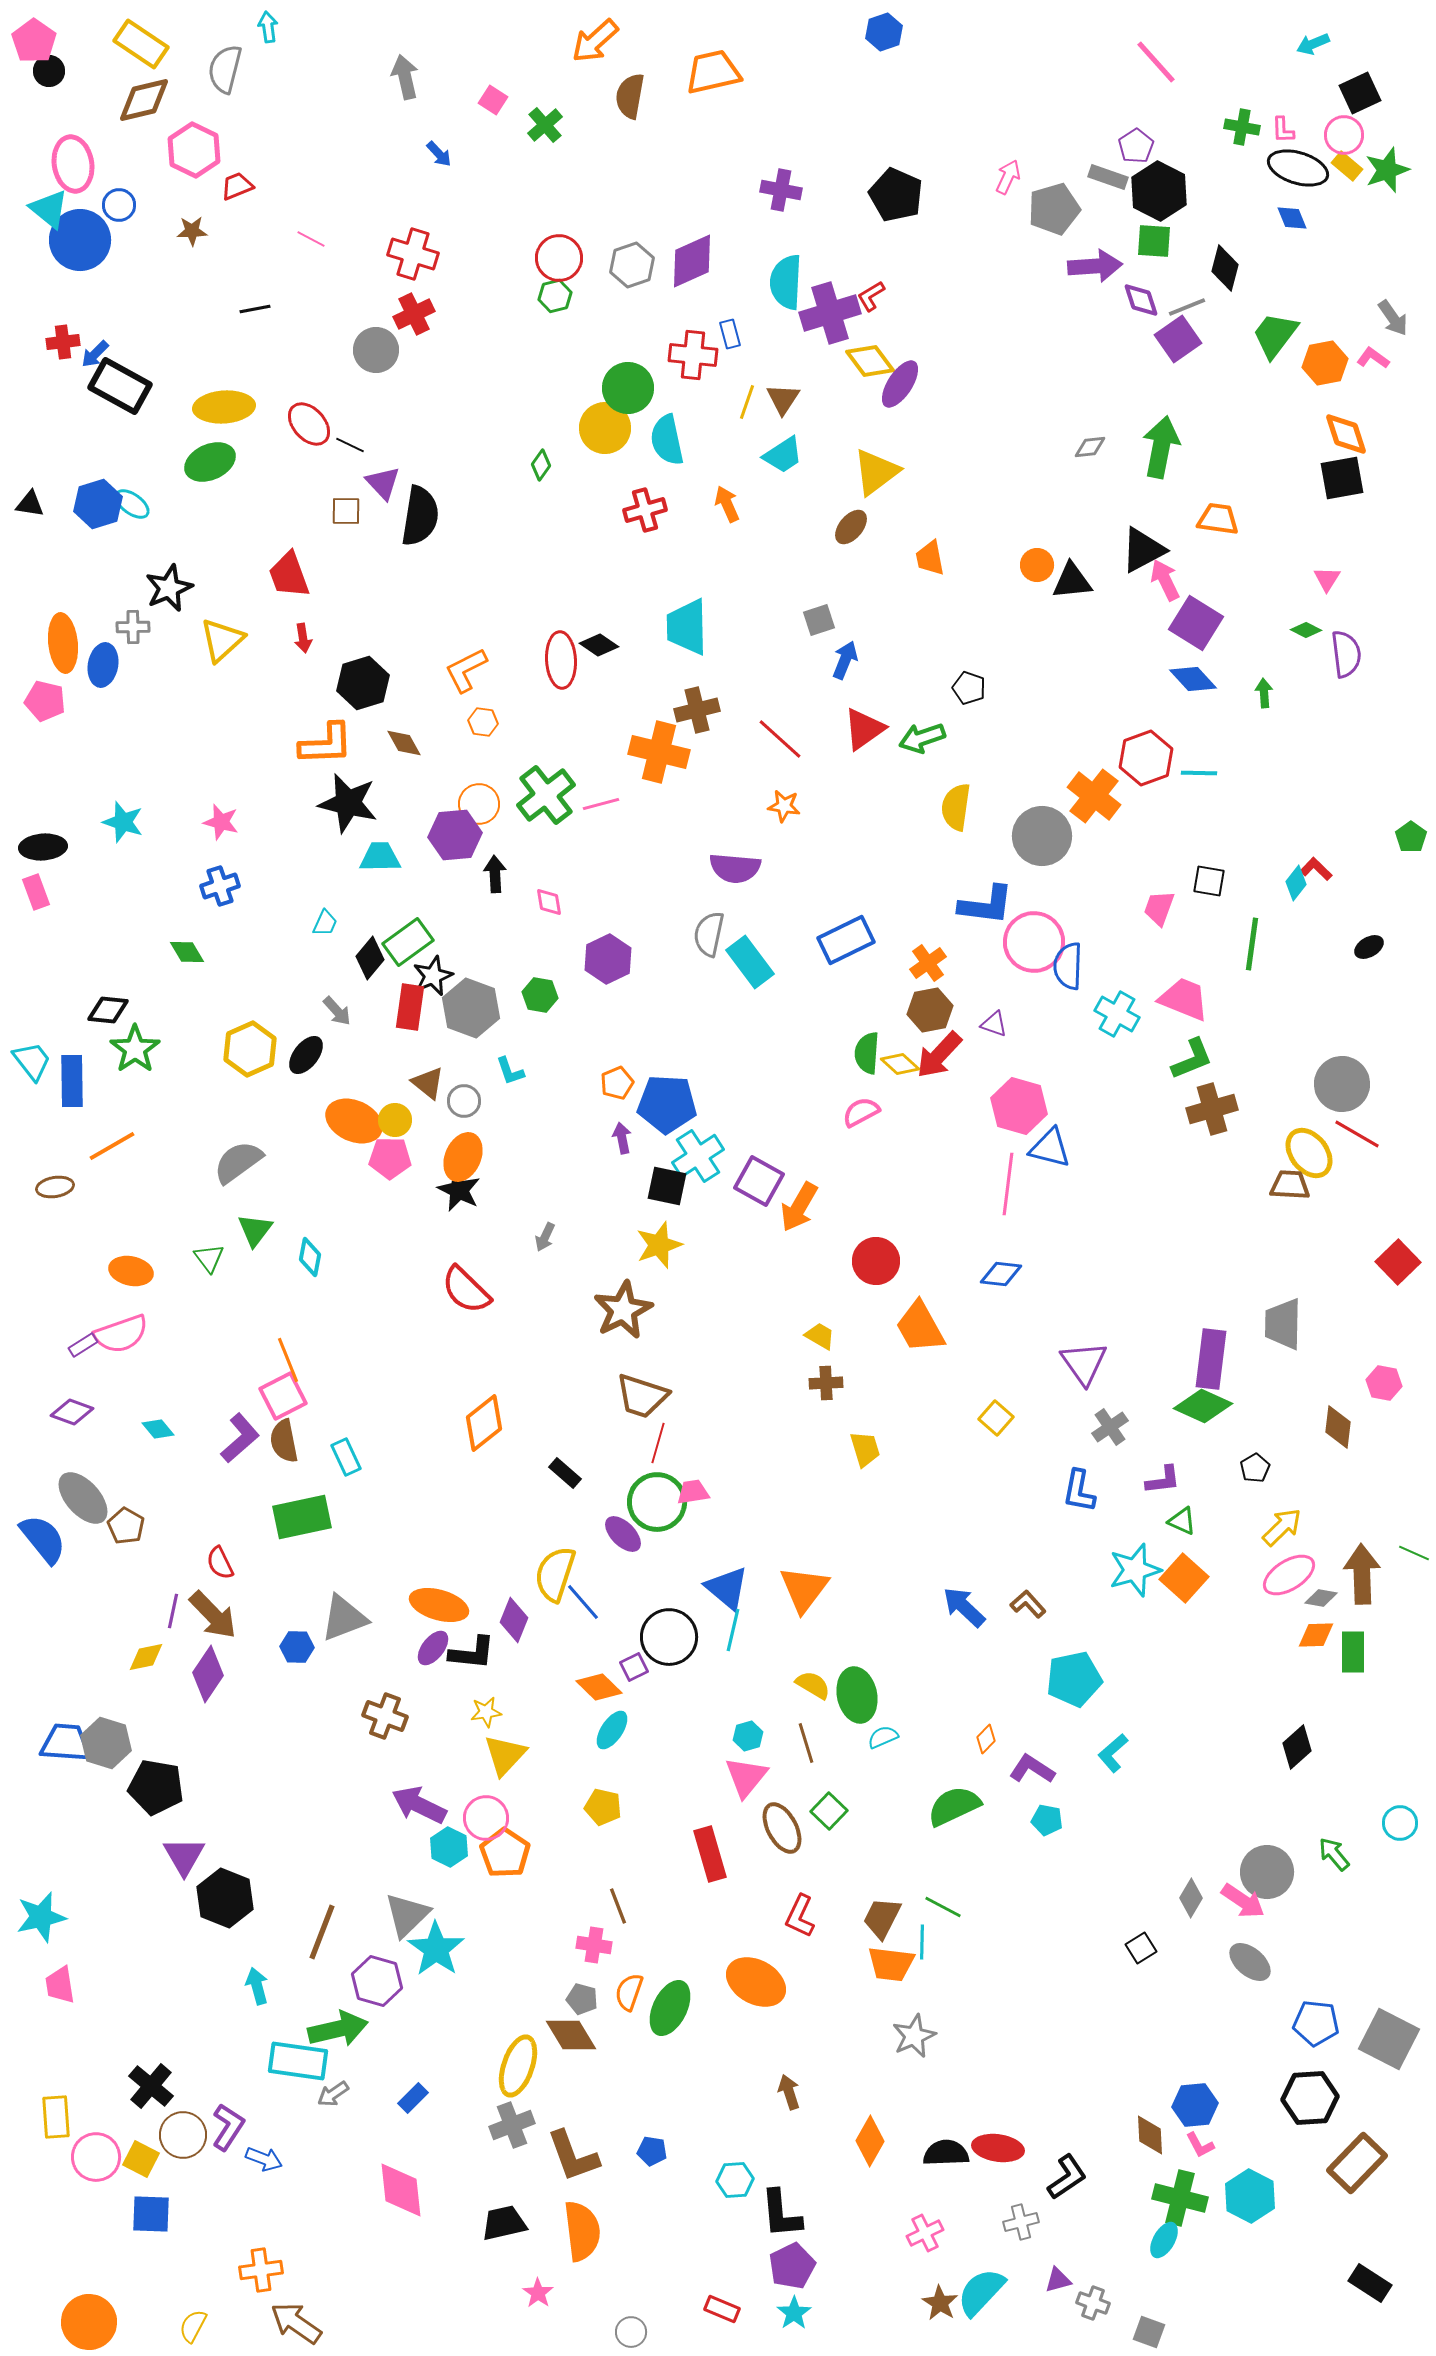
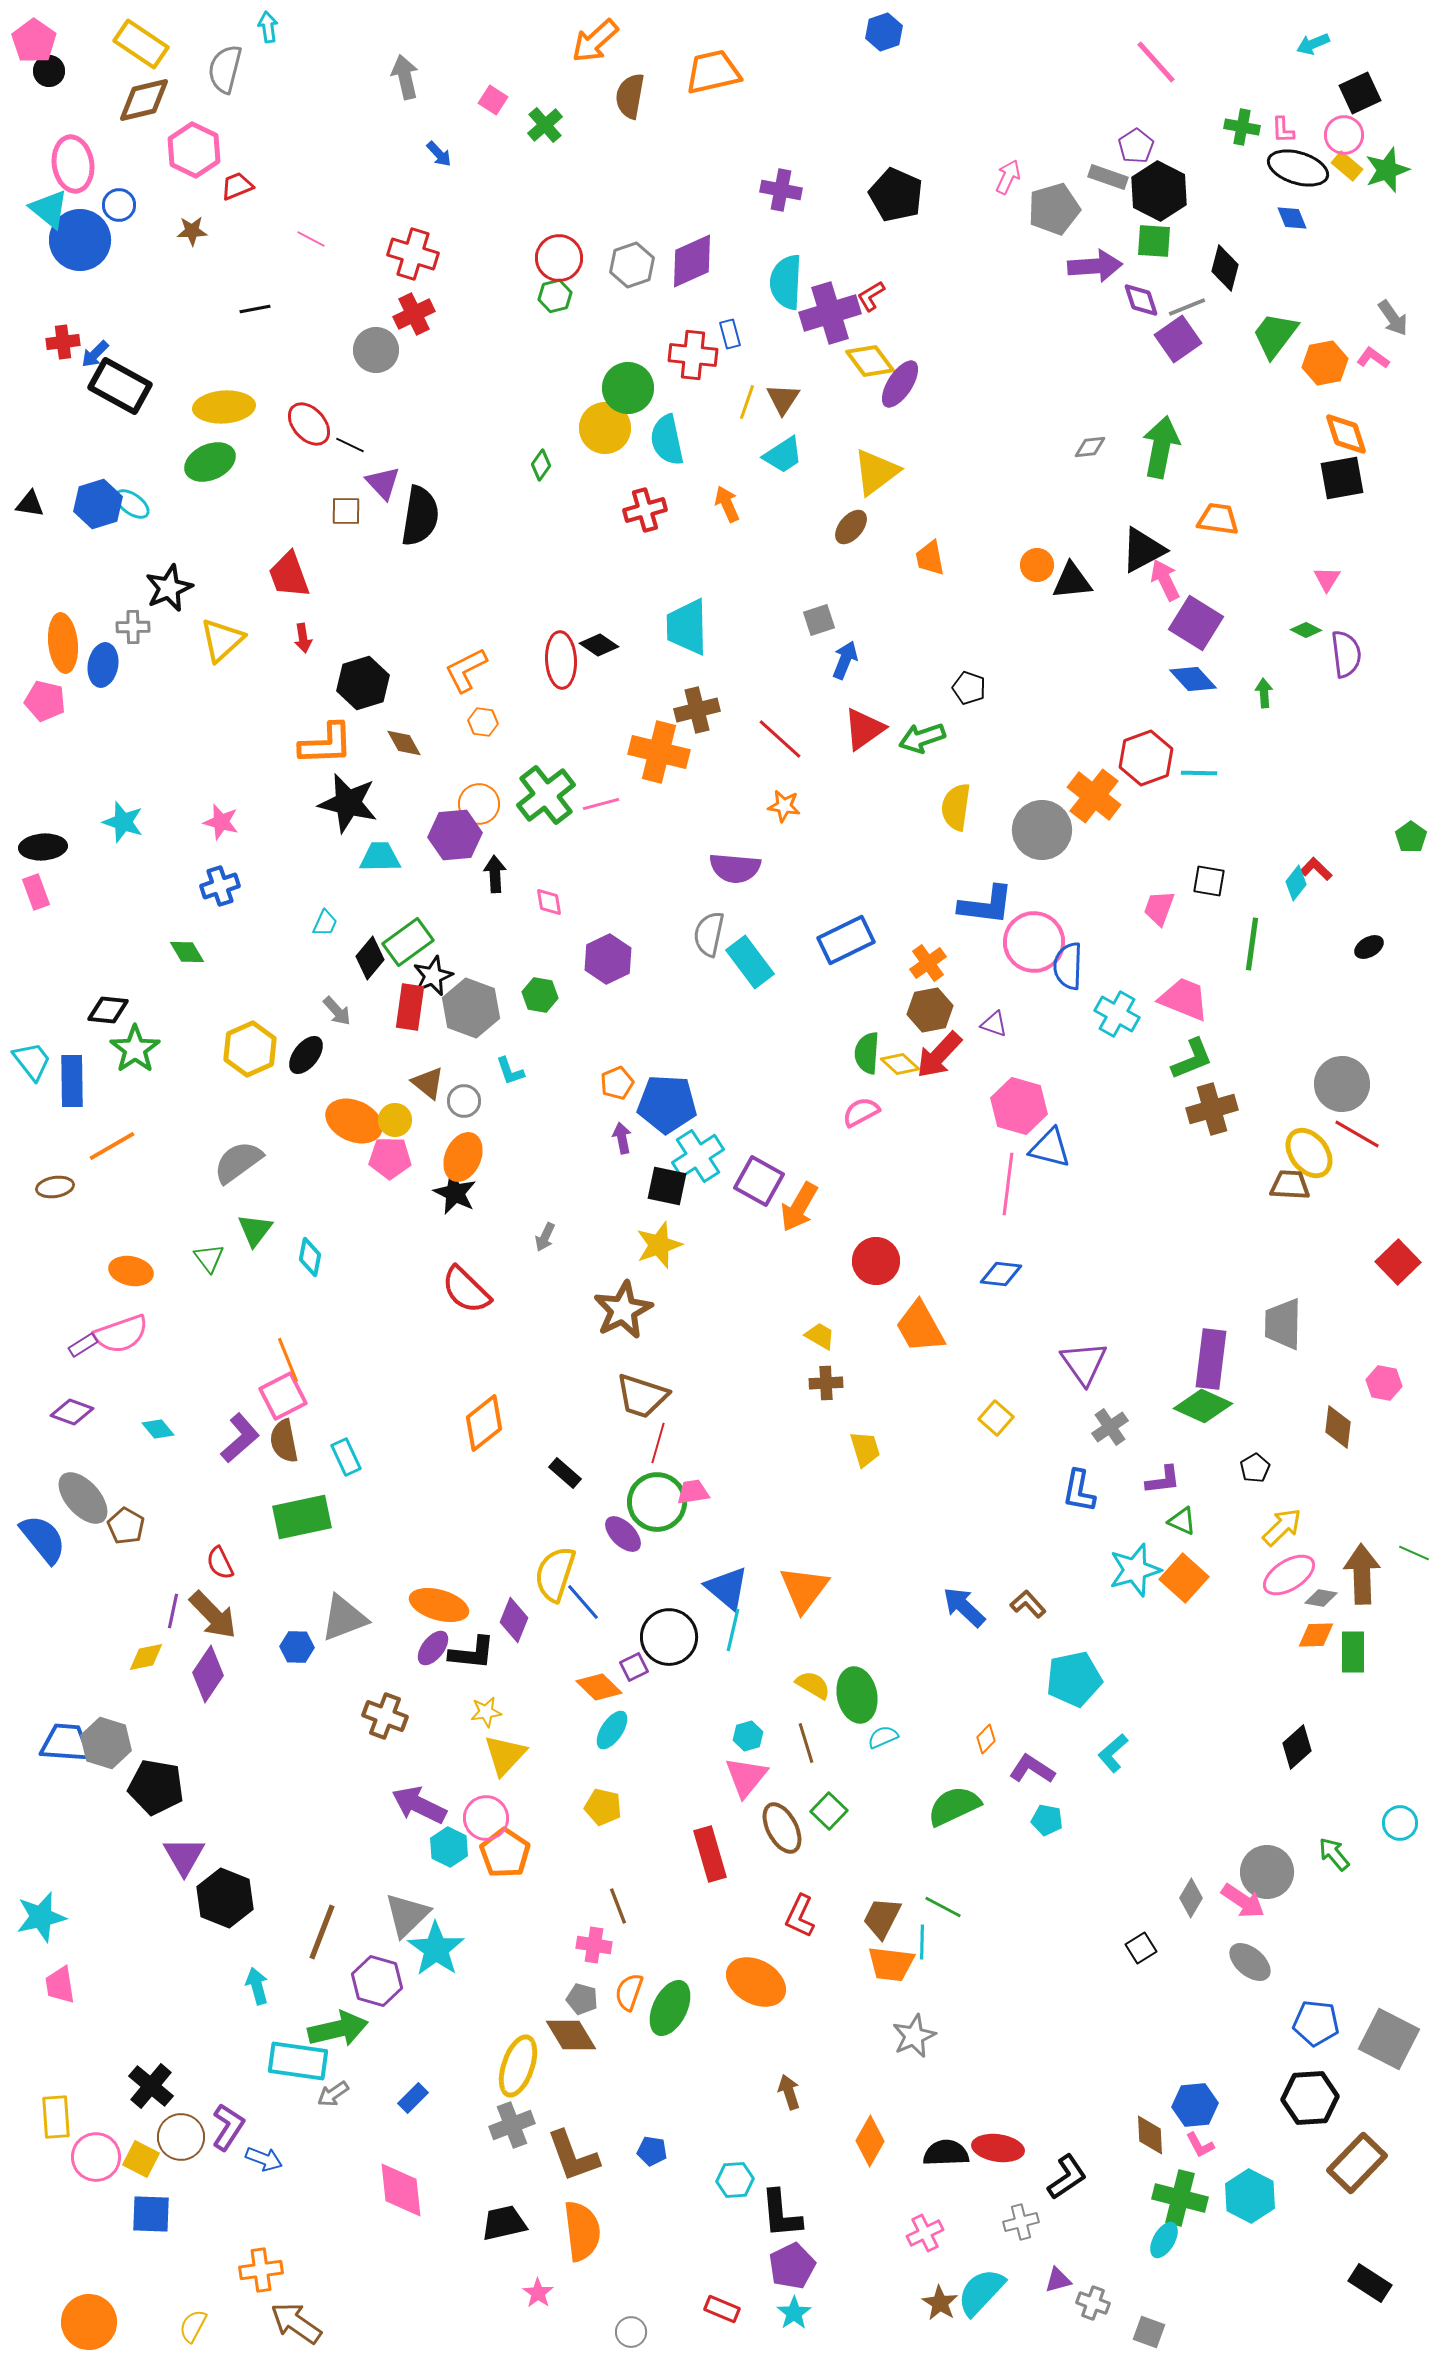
gray circle at (1042, 836): moved 6 px up
black star at (459, 1190): moved 4 px left, 3 px down
brown circle at (183, 2135): moved 2 px left, 2 px down
